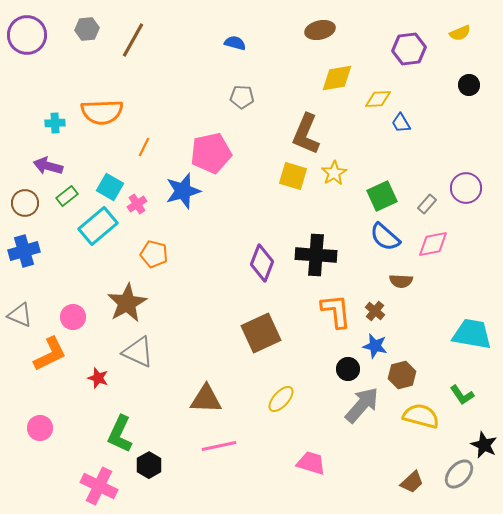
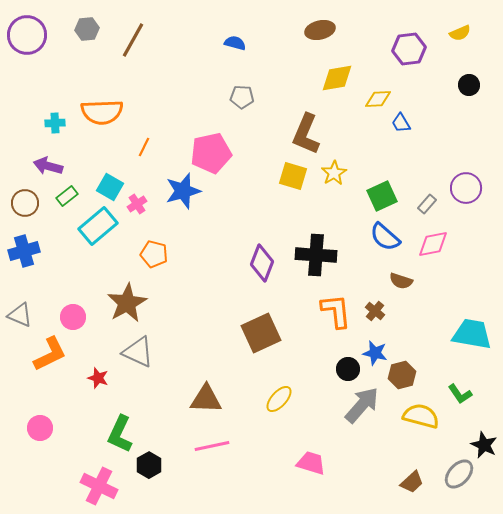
brown semicircle at (401, 281): rotated 15 degrees clockwise
blue star at (375, 346): moved 7 px down
green L-shape at (462, 395): moved 2 px left, 1 px up
yellow ellipse at (281, 399): moved 2 px left
pink line at (219, 446): moved 7 px left
